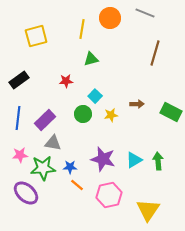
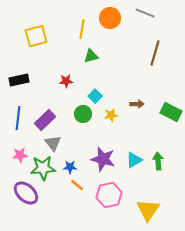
green triangle: moved 3 px up
black rectangle: rotated 24 degrees clockwise
gray triangle: rotated 42 degrees clockwise
